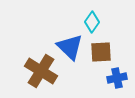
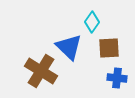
blue triangle: moved 1 px left
brown square: moved 8 px right, 4 px up
blue cross: rotated 18 degrees clockwise
